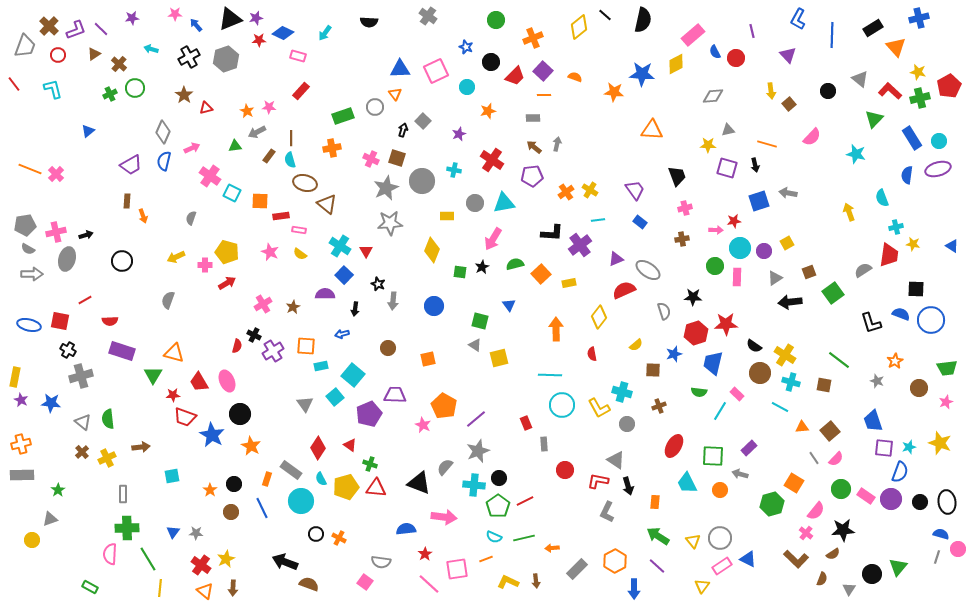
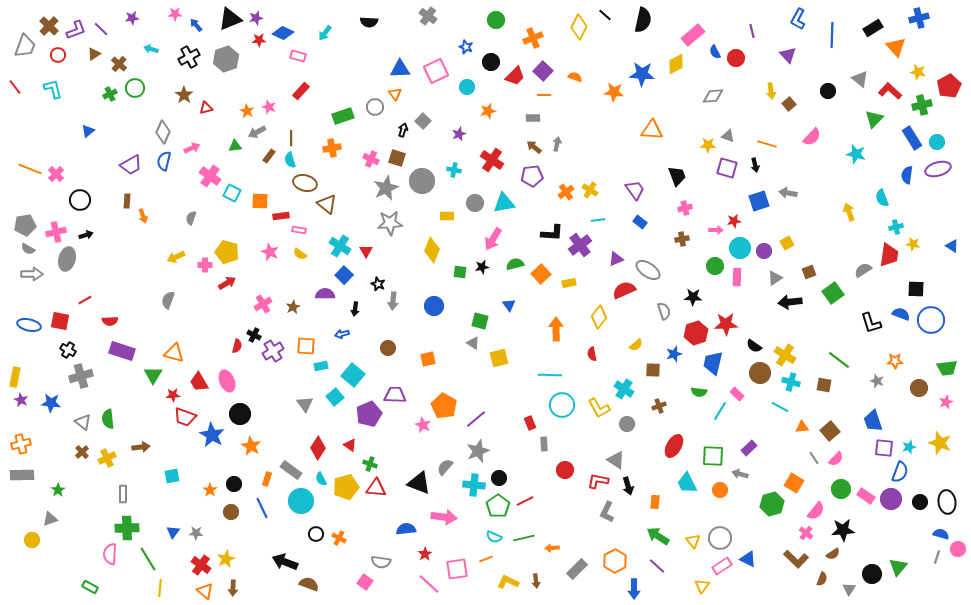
yellow diamond at (579, 27): rotated 25 degrees counterclockwise
red line at (14, 84): moved 1 px right, 3 px down
green cross at (920, 98): moved 2 px right, 7 px down
pink star at (269, 107): rotated 16 degrees clockwise
gray triangle at (728, 130): moved 6 px down; rotated 32 degrees clockwise
cyan circle at (939, 141): moved 2 px left, 1 px down
black circle at (122, 261): moved 42 px left, 61 px up
black star at (482, 267): rotated 16 degrees clockwise
gray triangle at (475, 345): moved 2 px left, 2 px up
orange star at (895, 361): rotated 28 degrees clockwise
cyan cross at (622, 392): moved 2 px right, 3 px up; rotated 18 degrees clockwise
red rectangle at (526, 423): moved 4 px right
